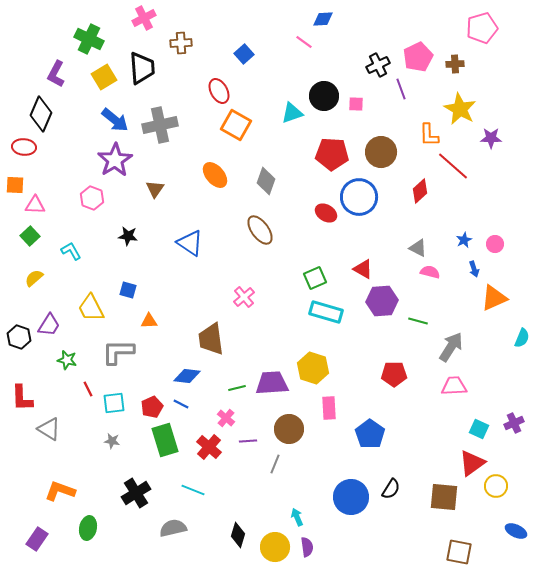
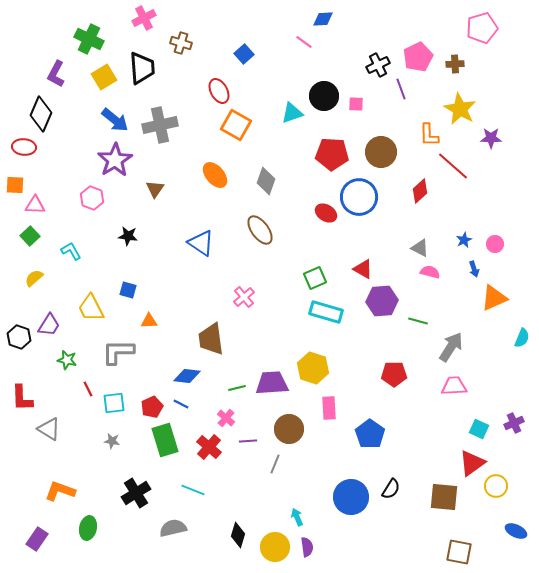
brown cross at (181, 43): rotated 20 degrees clockwise
blue triangle at (190, 243): moved 11 px right
gray triangle at (418, 248): moved 2 px right
